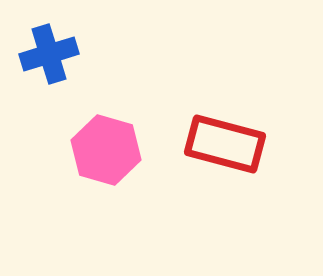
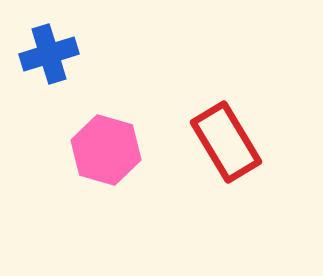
red rectangle: moved 1 px right, 2 px up; rotated 44 degrees clockwise
